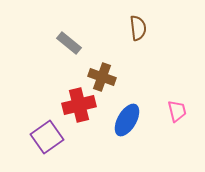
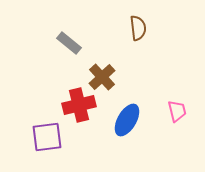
brown cross: rotated 28 degrees clockwise
purple square: rotated 28 degrees clockwise
